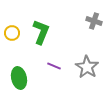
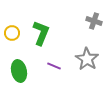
green L-shape: moved 1 px down
gray star: moved 8 px up
green ellipse: moved 7 px up
